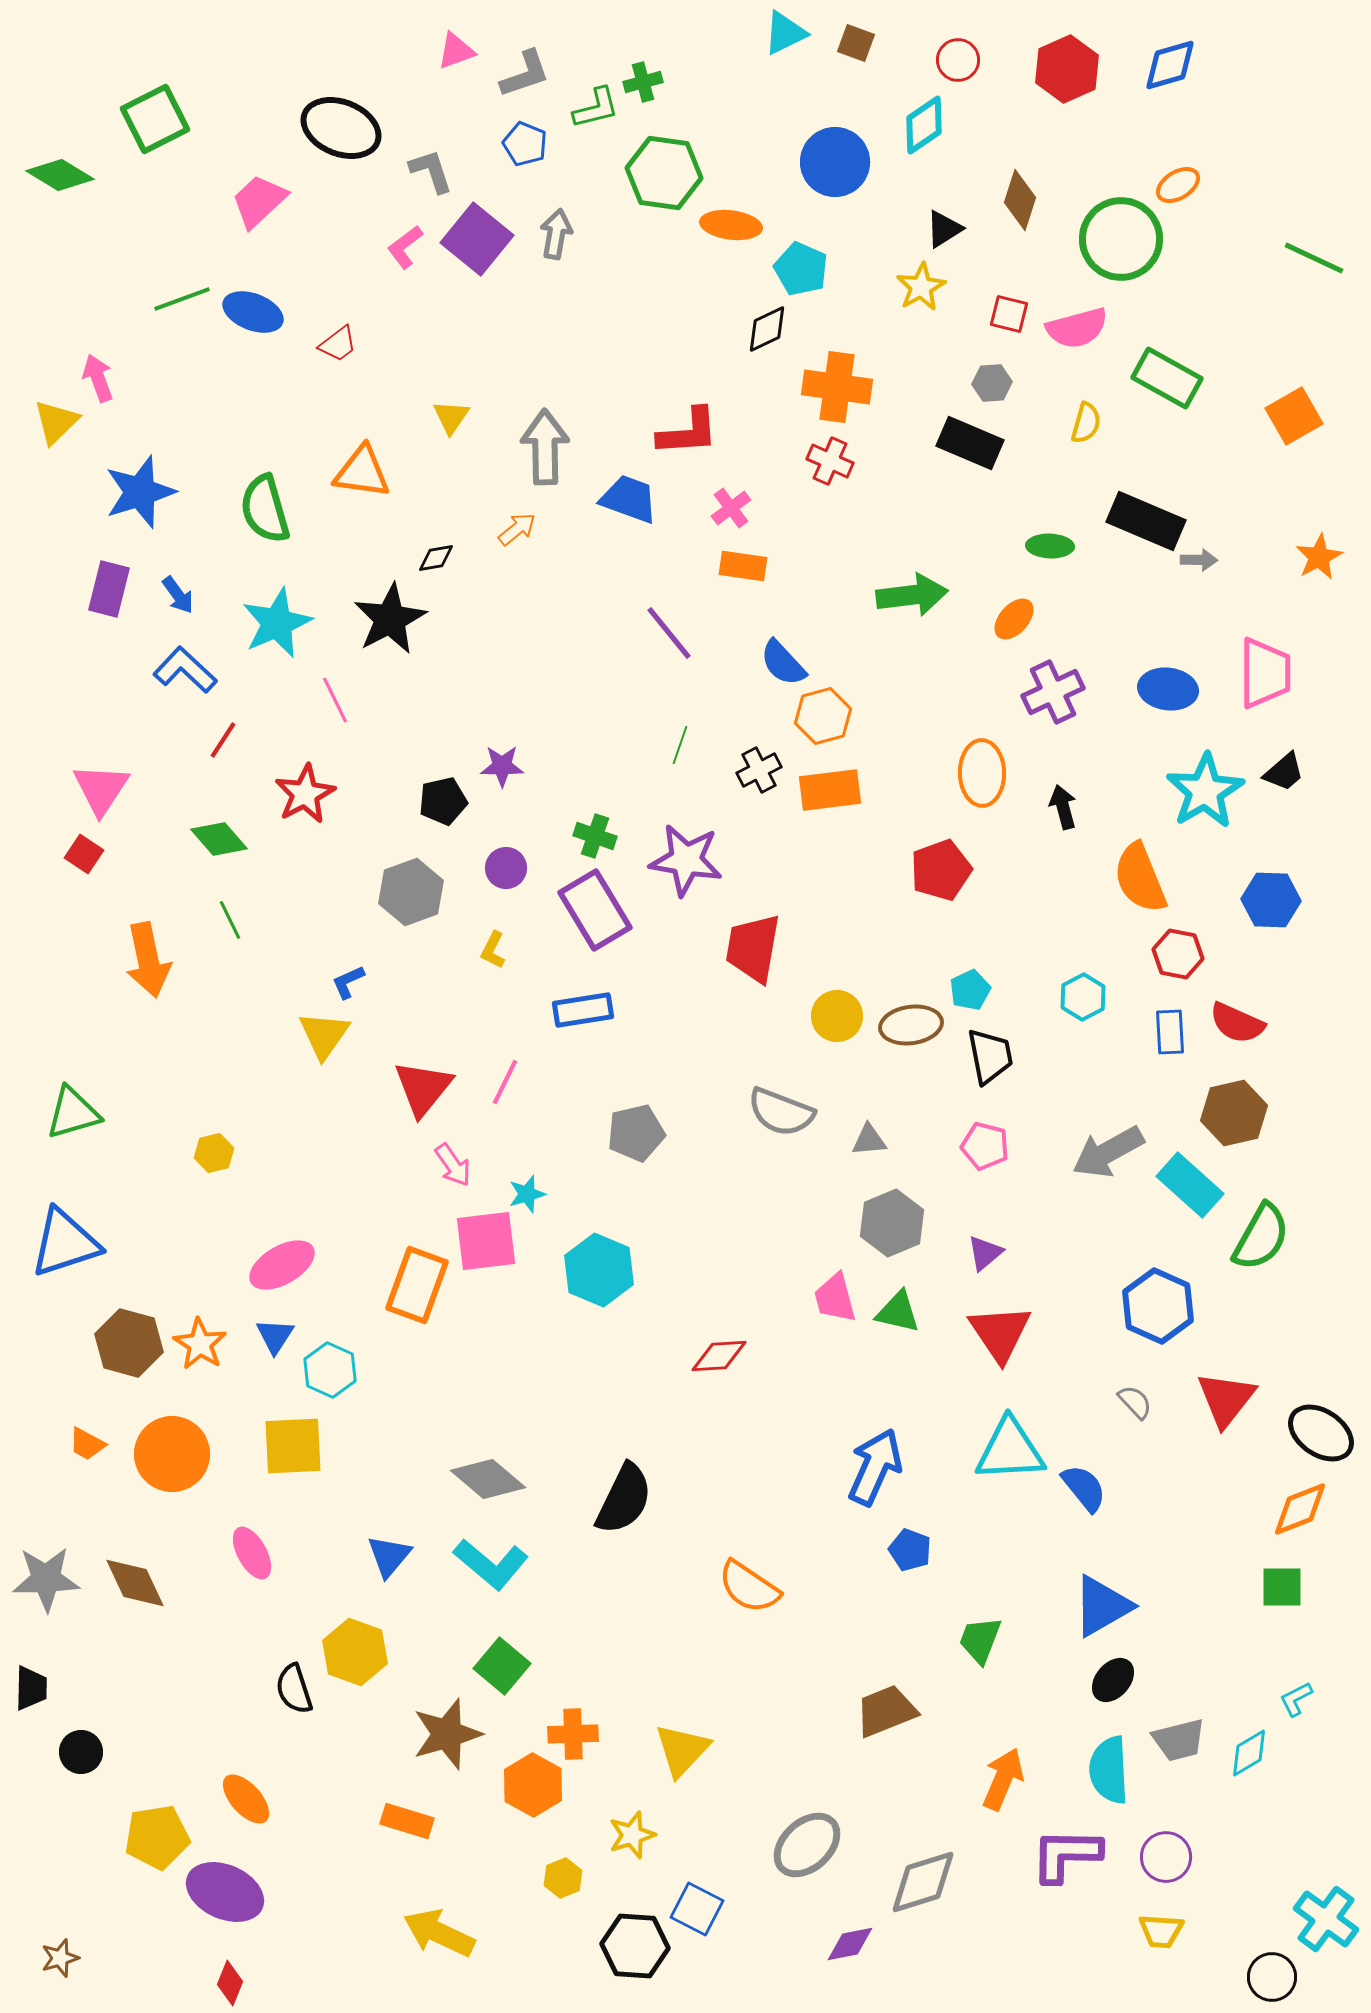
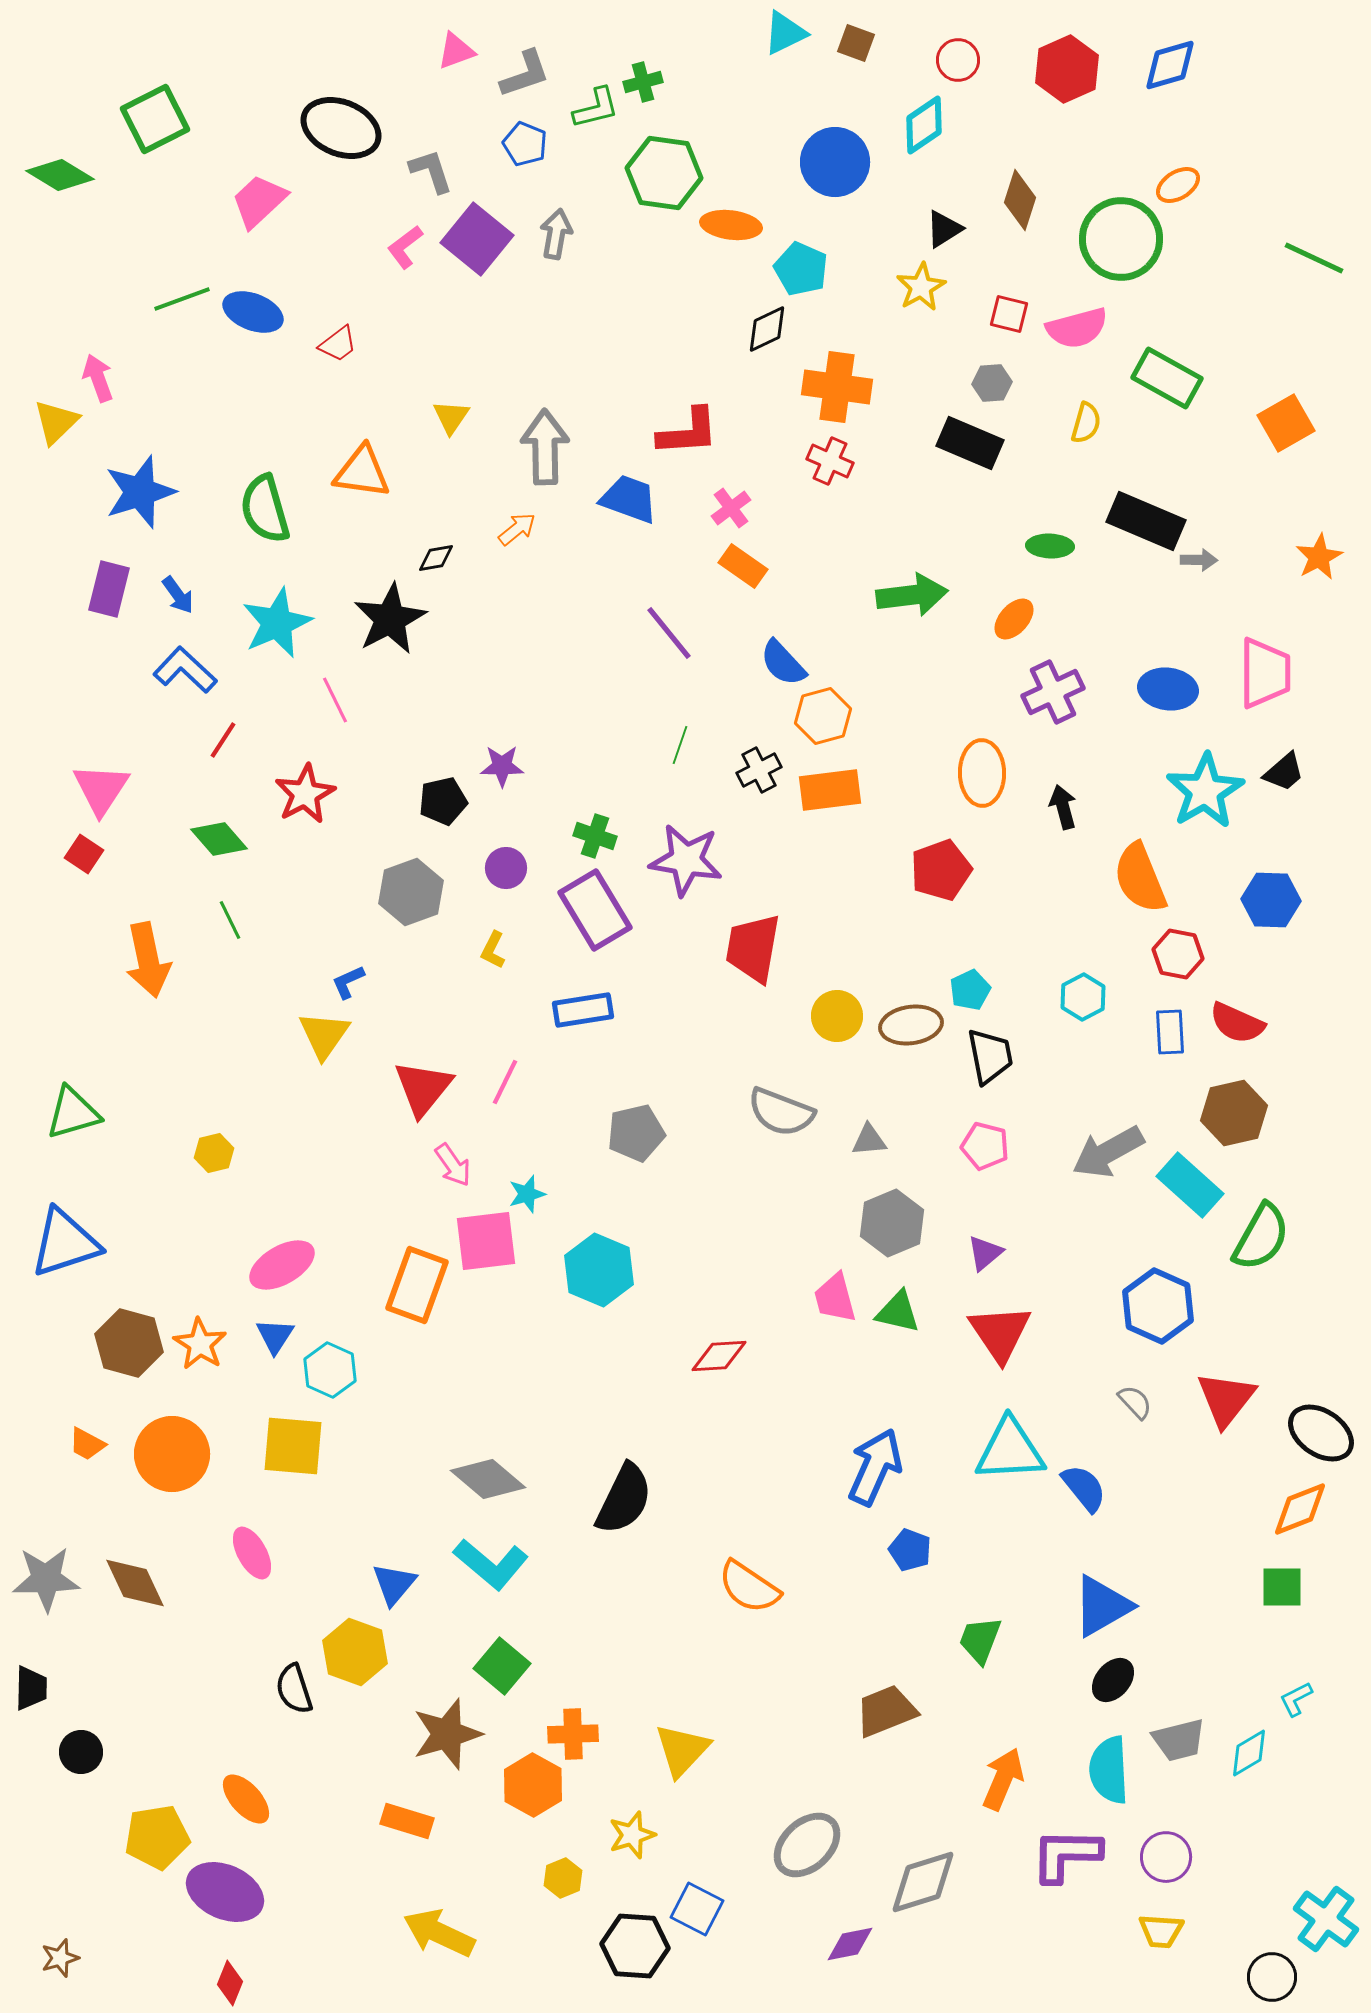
orange square at (1294, 416): moved 8 px left, 7 px down
orange rectangle at (743, 566): rotated 27 degrees clockwise
yellow square at (293, 1446): rotated 8 degrees clockwise
blue triangle at (389, 1556): moved 5 px right, 28 px down
